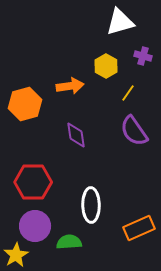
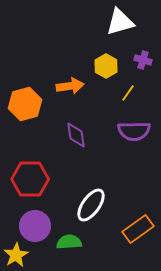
purple cross: moved 4 px down
purple semicircle: rotated 56 degrees counterclockwise
red hexagon: moved 3 px left, 3 px up
white ellipse: rotated 36 degrees clockwise
orange rectangle: moved 1 px left, 1 px down; rotated 12 degrees counterclockwise
